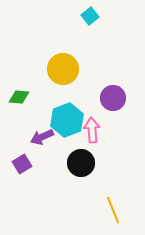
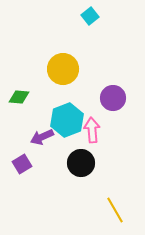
yellow line: moved 2 px right; rotated 8 degrees counterclockwise
